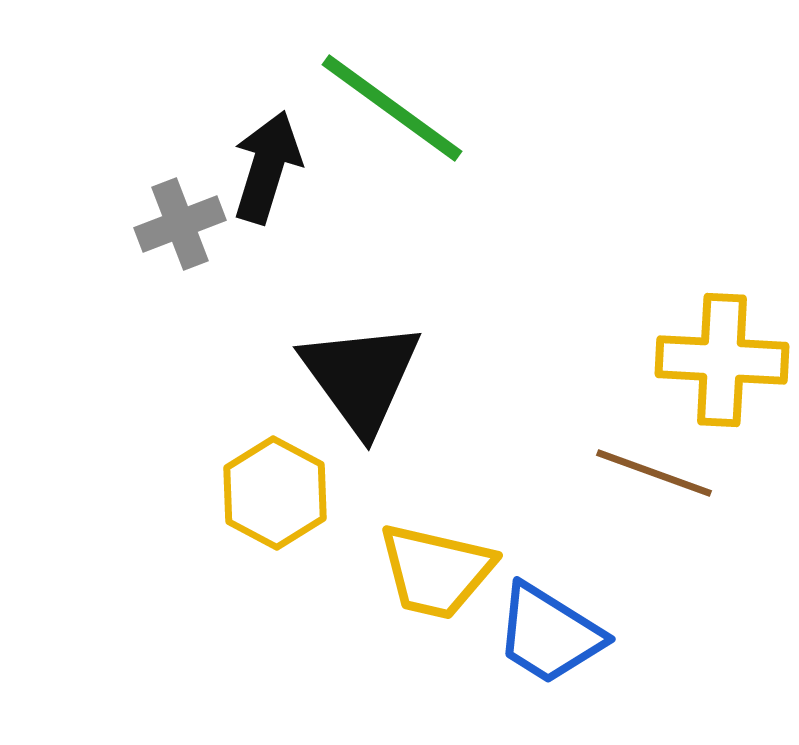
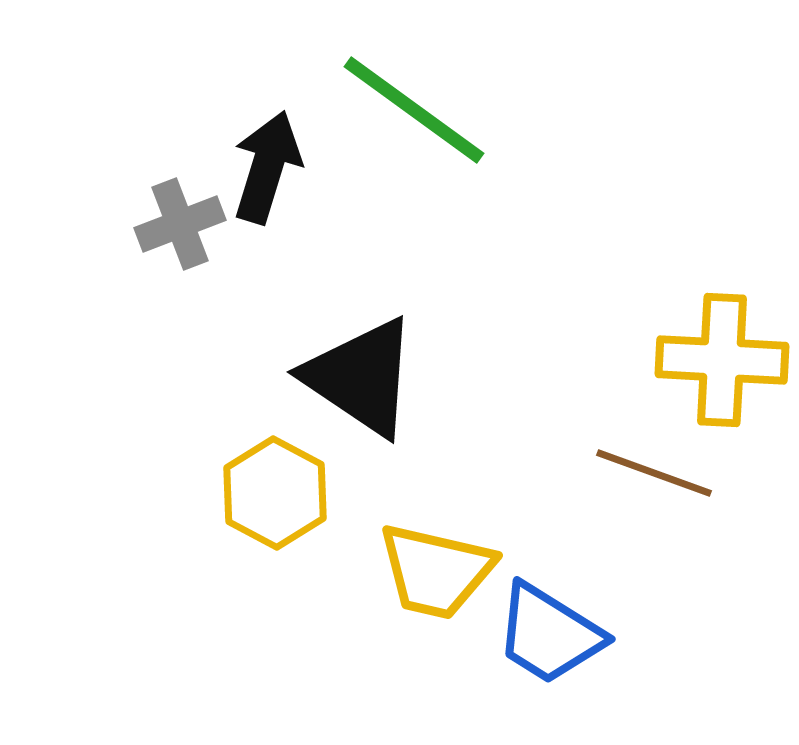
green line: moved 22 px right, 2 px down
black triangle: rotated 20 degrees counterclockwise
